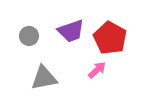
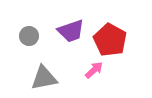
red pentagon: moved 2 px down
pink arrow: moved 3 px left
